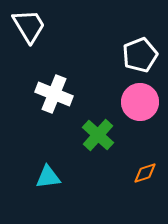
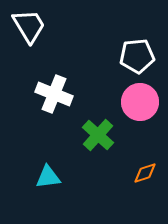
white pentagon: moved 3 px left, 1 px down; rotated 16 degrees clockwise
